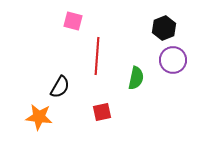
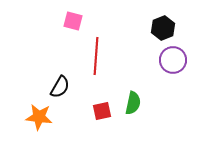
black hexagon: moved 1 px left
red line: moved 1 px left
green semicircle: moved 3 px left, 25 px down
red square: moved 1 px up
